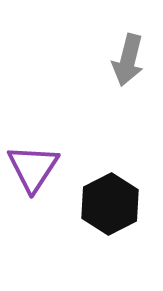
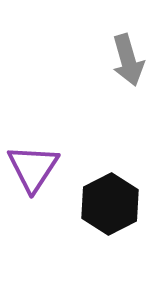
gray arrow: rotated 30 degrees counterclockwise
